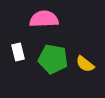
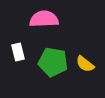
green pentagon: moved 3 px down
